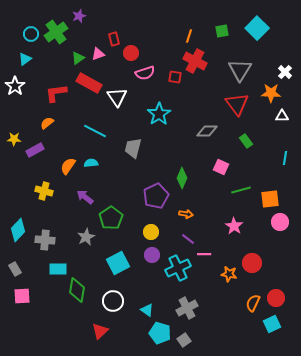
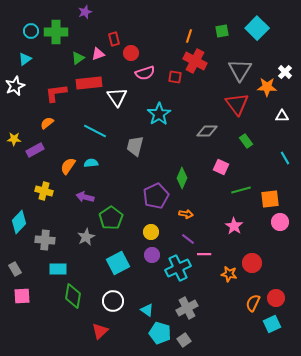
purple star at (79, 16): moved 6 px right, 4 px up
green cross at (56, 32): rotated 35 degrees clockwise
cyan circle at (31, 34): moved 3 px up
red rectangle at (89, 83): rotated 35 degrees counterclockwise
white star at (15, 86): rotated 12 degrees clockwise
orange star at (271, 93): moved 4 px left, 6 px up
gray trapezoid at (133, 148): moved 2 px right, 2 px up
cyan line at (285, 158): rotated 40 degrees counterclockwise
purple arrow at (85, 197): rotated 24 degrees counterclockwise
cyan diamond at (18, 230): moved 1 px right, 8 px up
green diamond at (77, 290): moved 4 px left, 6 px down
